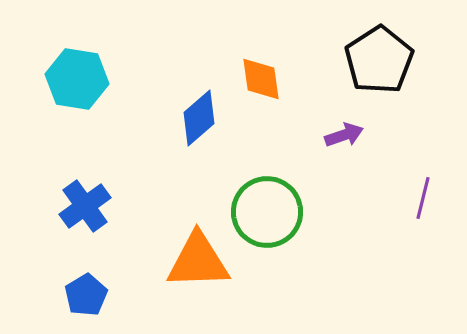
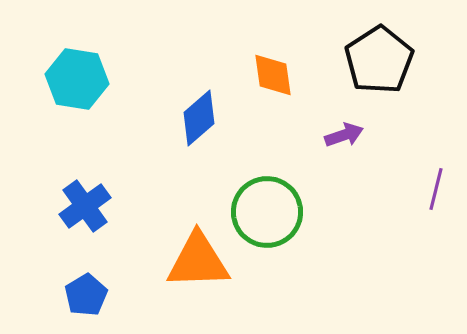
orange diamond: moved 12 px right, 4 px up
purple line: moved 13 px right, 9 px up
